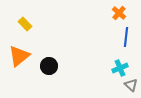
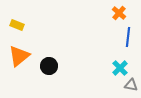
yellow rectangle: moved 8 px left, 1 px down; rotated 24 degrees counterclockwise
blue line: moved 2 px right
cyan cross: rotated 21 degrees counterclockwise
gray triangle: rotated 32 degrees counterclockwise
